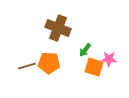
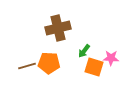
brown cross: rotated 35 degrees counterclockwise
green arrow: moved 1 px left, 1 px down
pink star: moved 2 px right, 1 px up
